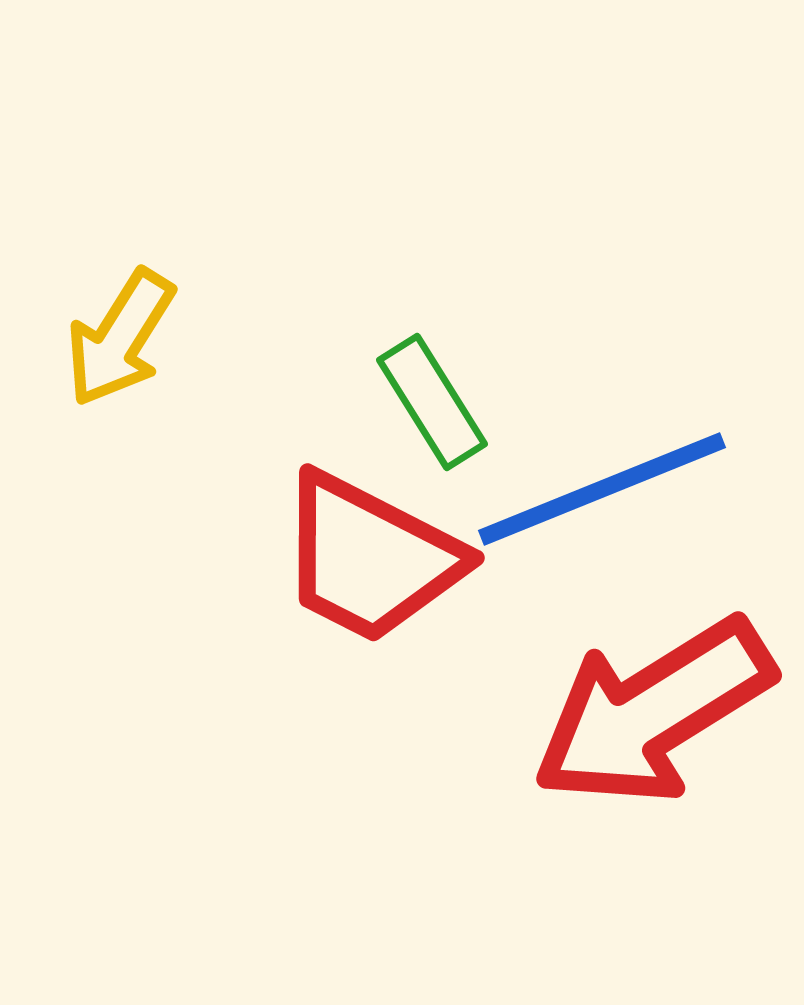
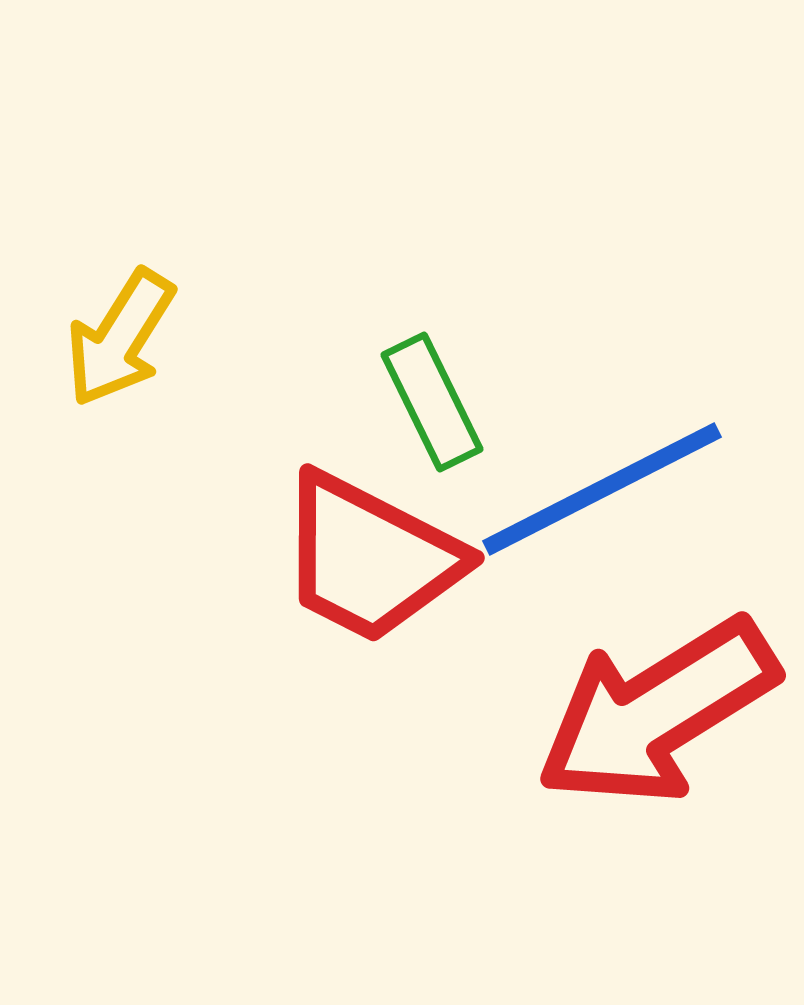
green rectangle: rotated 6 degrees clockwise
blue line: rotated 5 degrees counterclockwise
red arrow: moved 4 px right
